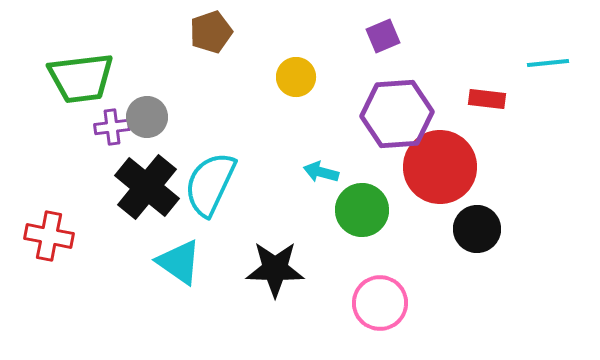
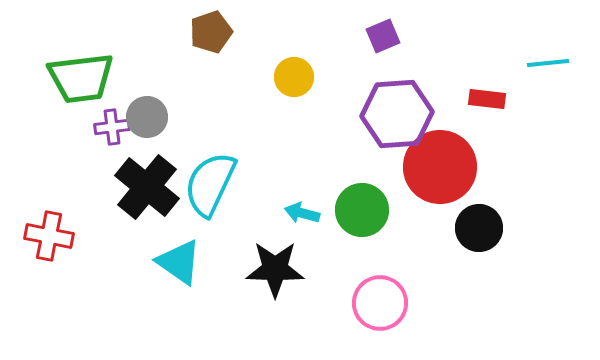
yellow circle: moved 2 px left
cyan arrow: moved 19 px left, 41 px down
black circle: moved 2 px right, 1 px up
